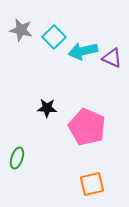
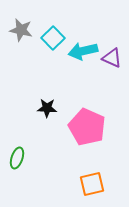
cyan square: moved 1 px left, 1 px down
